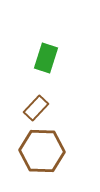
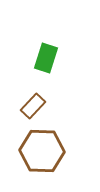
brown rectangle: moved 3 px left, 2 px up
